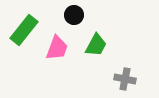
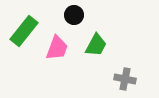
green rectangle: moved 1 px down
